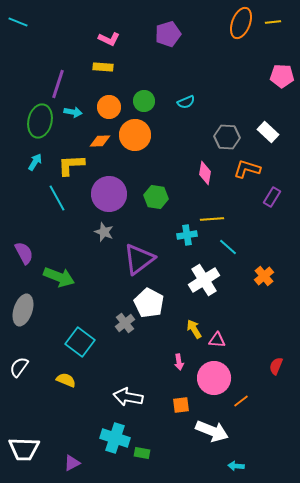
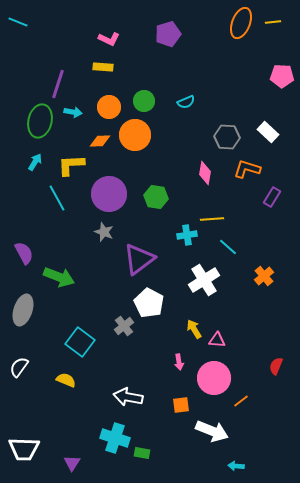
gray cross at (125, 323): moved 1 px left, 3 px down
purple triangle at (72, 463): rotated 30 degrees counterclockwise
